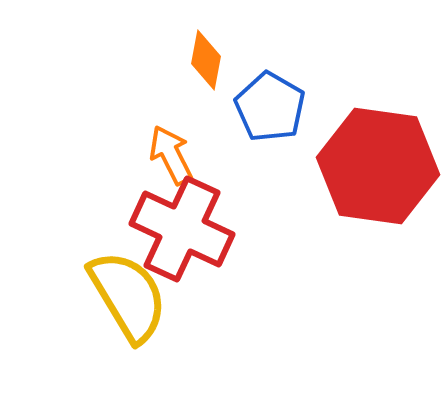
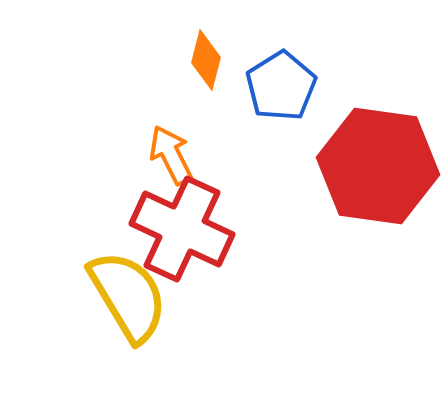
orange diamond: rotated 4 degrees clockwise
blue pentagon: moved 11 px right, 21 px up; rotated 10 degrees clockwise
